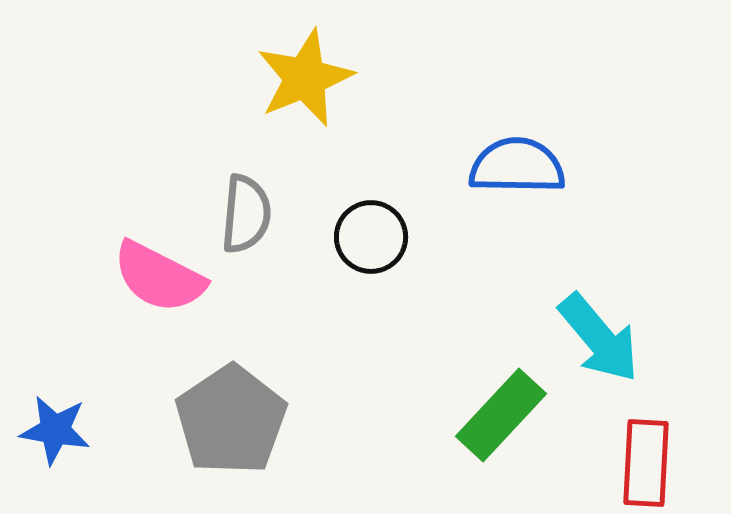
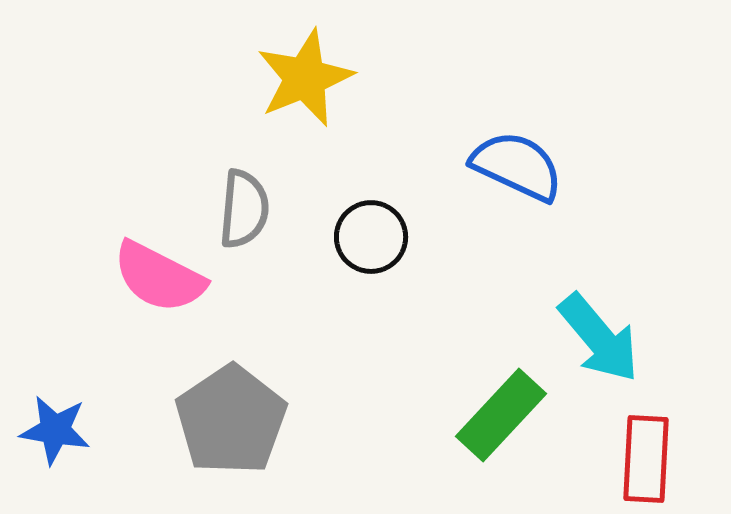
blue semicircle: rotated 24 degrees clockwise
gray semicircle: moved 2 px left, 5 px up
red rectangle: moved 4 px up
